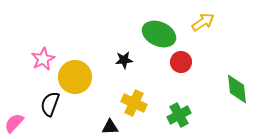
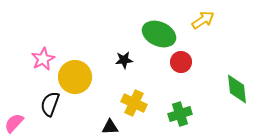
yellow arrow: moved 2 px up
green cross: moved 1 px right, 1 px up; rotated 10 degrees clockwise
